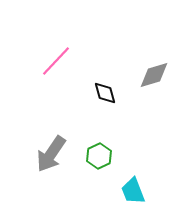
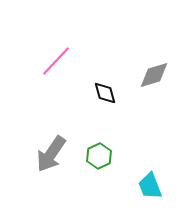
cyan trapezoid: moved 17 px right, 5 px up
